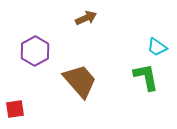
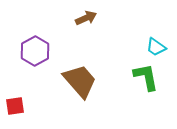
cyan trapezoid: moved 1 px left
red square: moved 3 px up
